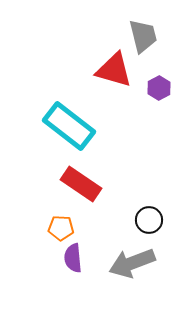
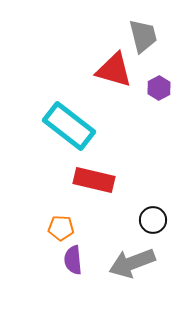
red rectangle: moved 13 px right, 4 px up; rotated 21 degrees counterclockwise
black circle: moved 4 px right
purple semicircle: moved 2 px down
